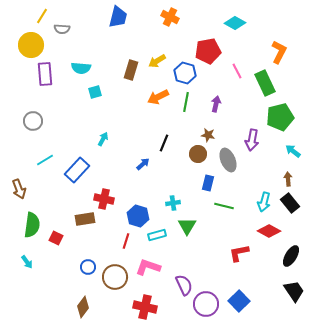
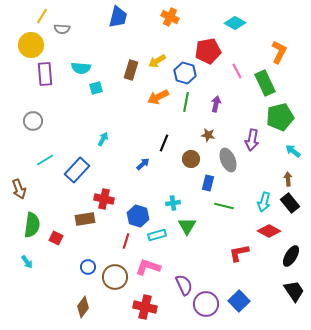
cyan square at (95, 92): moved 1 px right, 4 px up
brown circle at (198, 154): moved 7 px left, 5 px down
